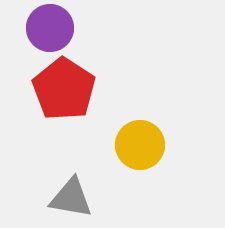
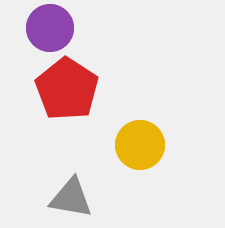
red pentagon: moved 3 px right
